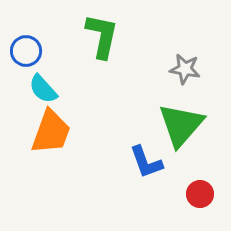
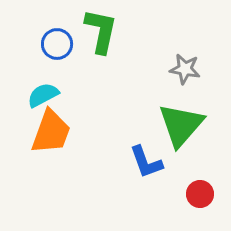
green L-shape: moved 1 px left, 5 px up
blue circle: moved 31 px right, 7 px up
cyan semicircle: moved 6 px down; rotated 104 degrees clockwise
